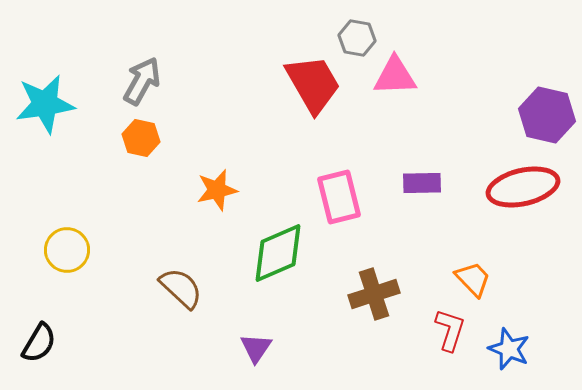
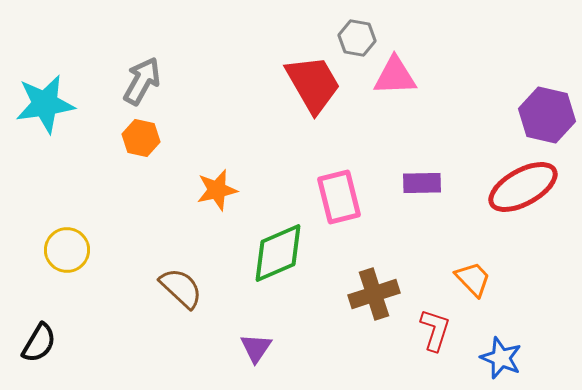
red ellipse: rotated 16 degrees counterclockwise
red L-shape: moved 15 px left
blue star: moved 8 px left, 9 px down
